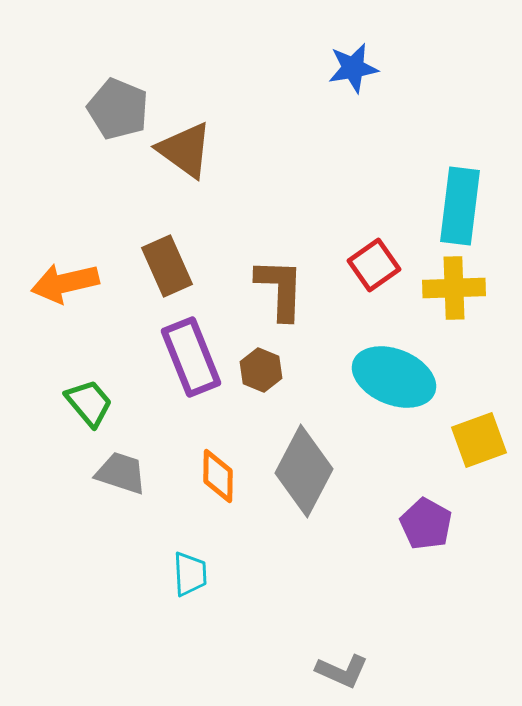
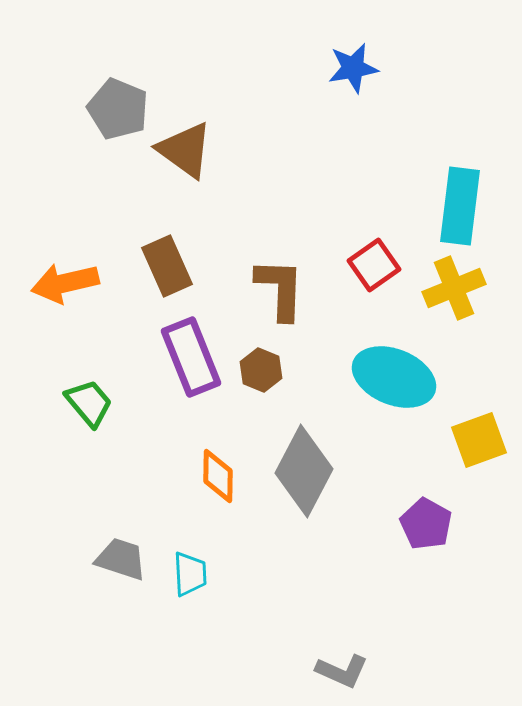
yellow cross: rotated 20 degrees counterclockwise
gray trapezoid: moved 86 px down
